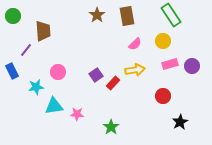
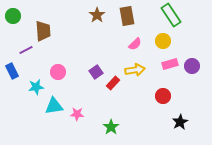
purple line: rotated 24 degrees clockwise
purple square: moved 3 px up
